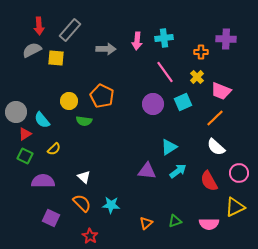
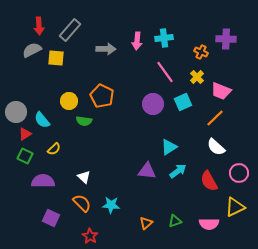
orange cross: rotated 24 degrees clockwise
